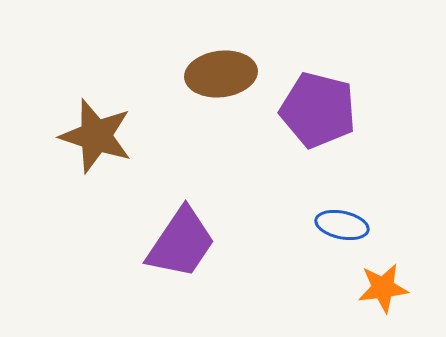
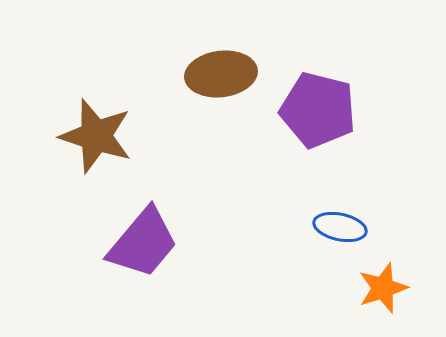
blue ellipse: moved 2 px left, 2 px down
purple trapezoid: moved 38 px left; rotated 6 degrees clockwise
orange star: rotated 12 degrees counterclockwise
